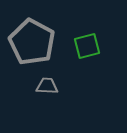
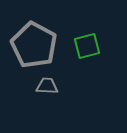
gray pentagon: moved 2 px right, 3 px down
